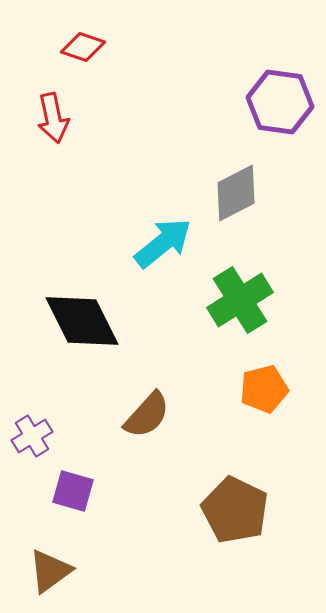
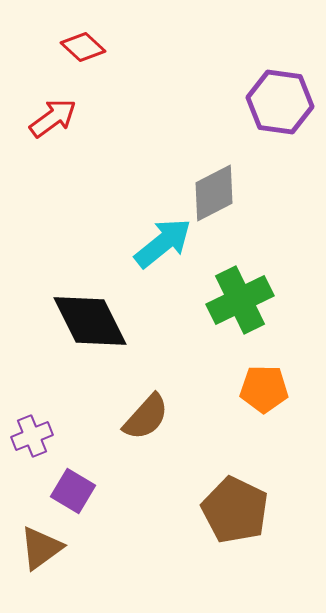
red diamond: rotated 24 degrees clockwise
red arrow: rotated 114 degrees counterclockwise
gray diamond: moved 22 px left
green cross: rotated 6 degrees clockwise
black diamond: moved 8 px right
orange pentagon: rotated 15 degrees clockwise
brown semicircle: moved 1 px left, 2 px down
purple cross: rotated 9 degrees clockwise
purple square: rotated 15 degrees clockwise
brown triangle: moved 9 px left, 23 px up
